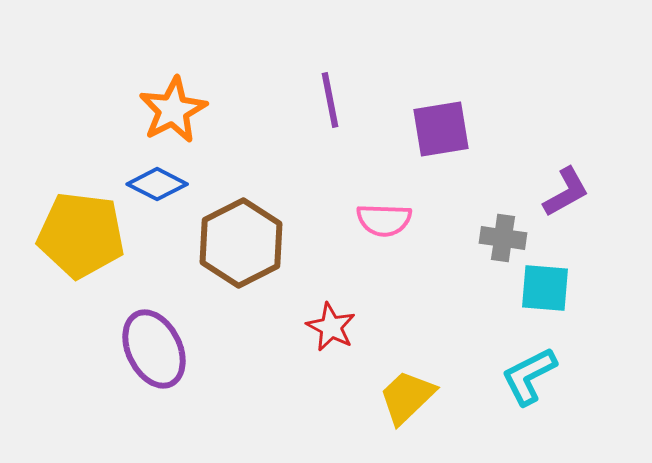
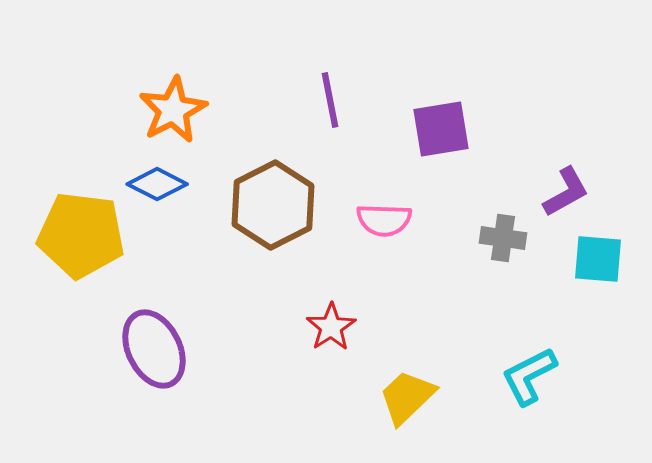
brown hexagon: moved 32 px right, 38 px up
cyan square: moved 53 px right, 29 px up
red star: rotated 12 degrees clockwise
